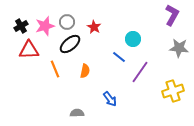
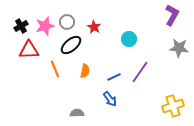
cyan circle: moved 4 px left
black ellipse: moved 1 px right, 1 px down
blue line: moved 5 px left, 20 px down; rotated 64 degrees counterclockwise
yellow cross: moved 15 px down
